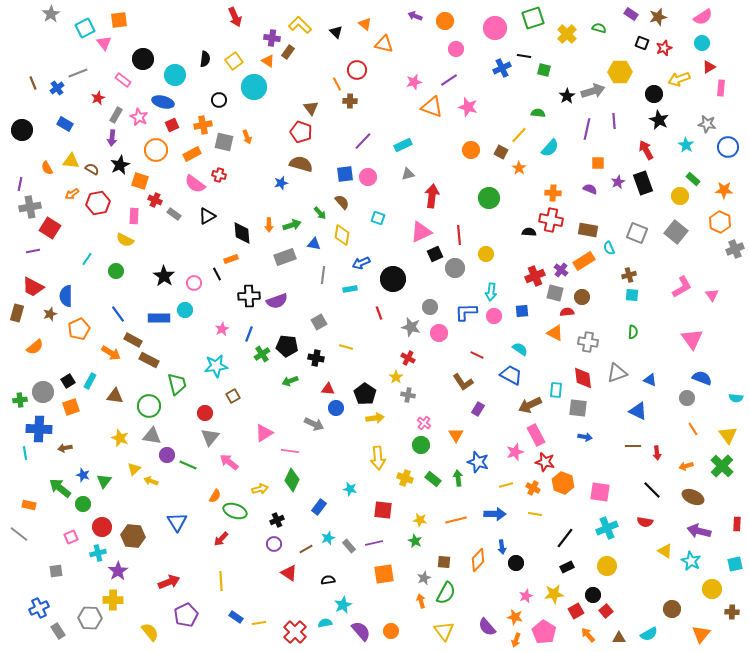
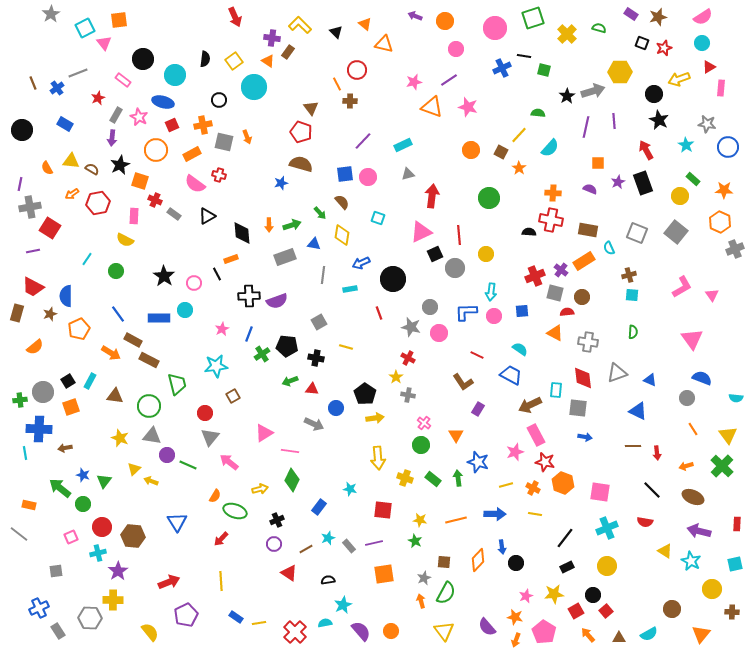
purple line at (587, 129): moved 1 px left, 2 px up
red triangle at (328, 389): moved 16 px left
